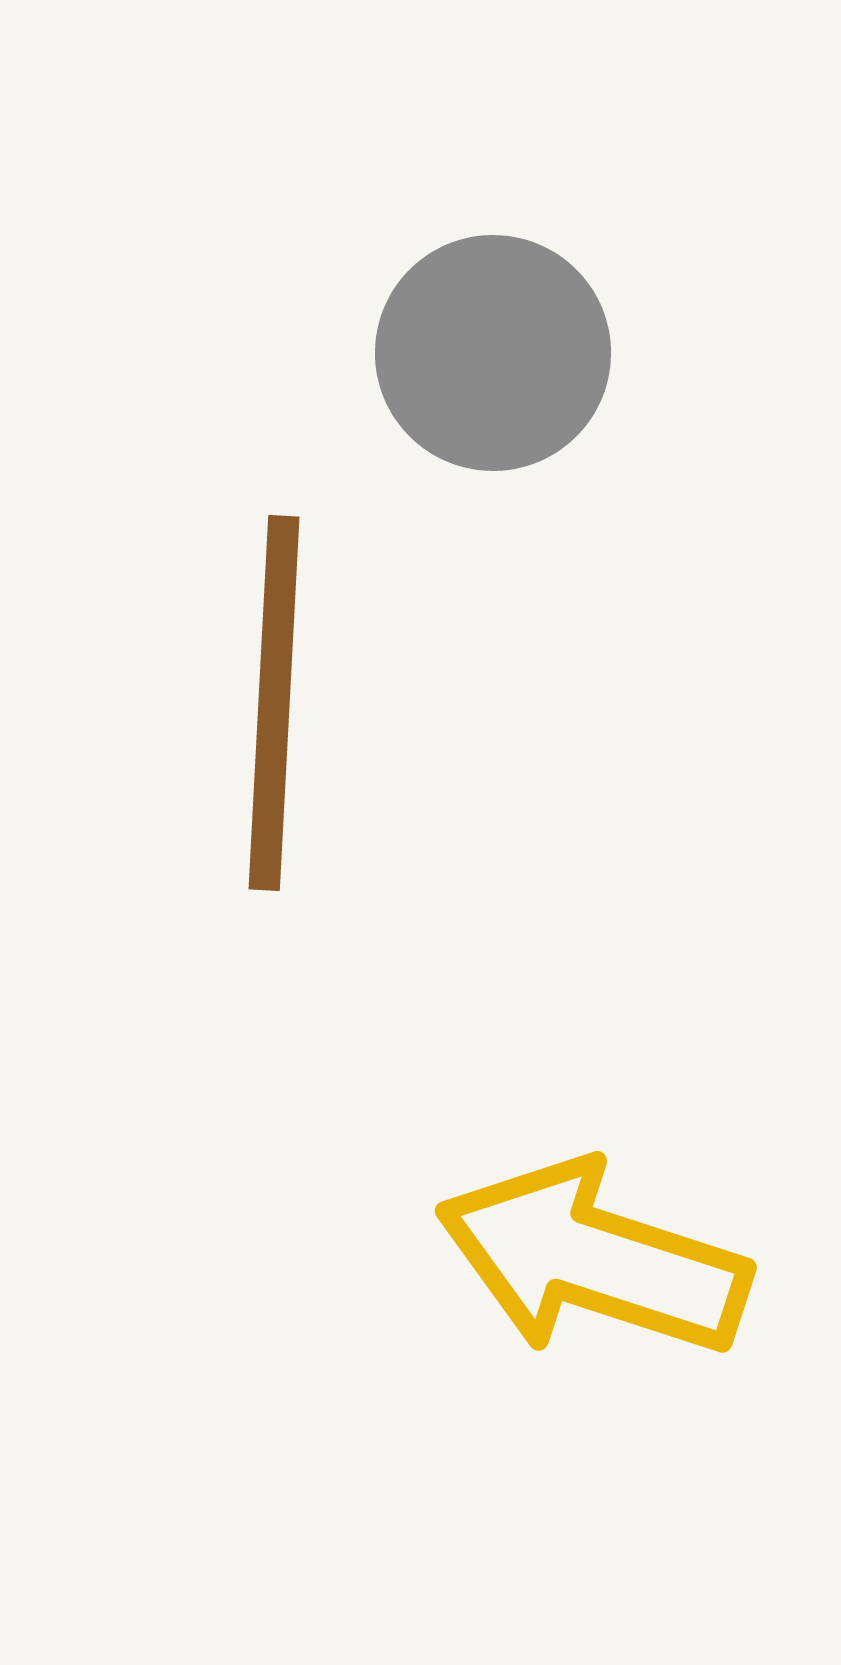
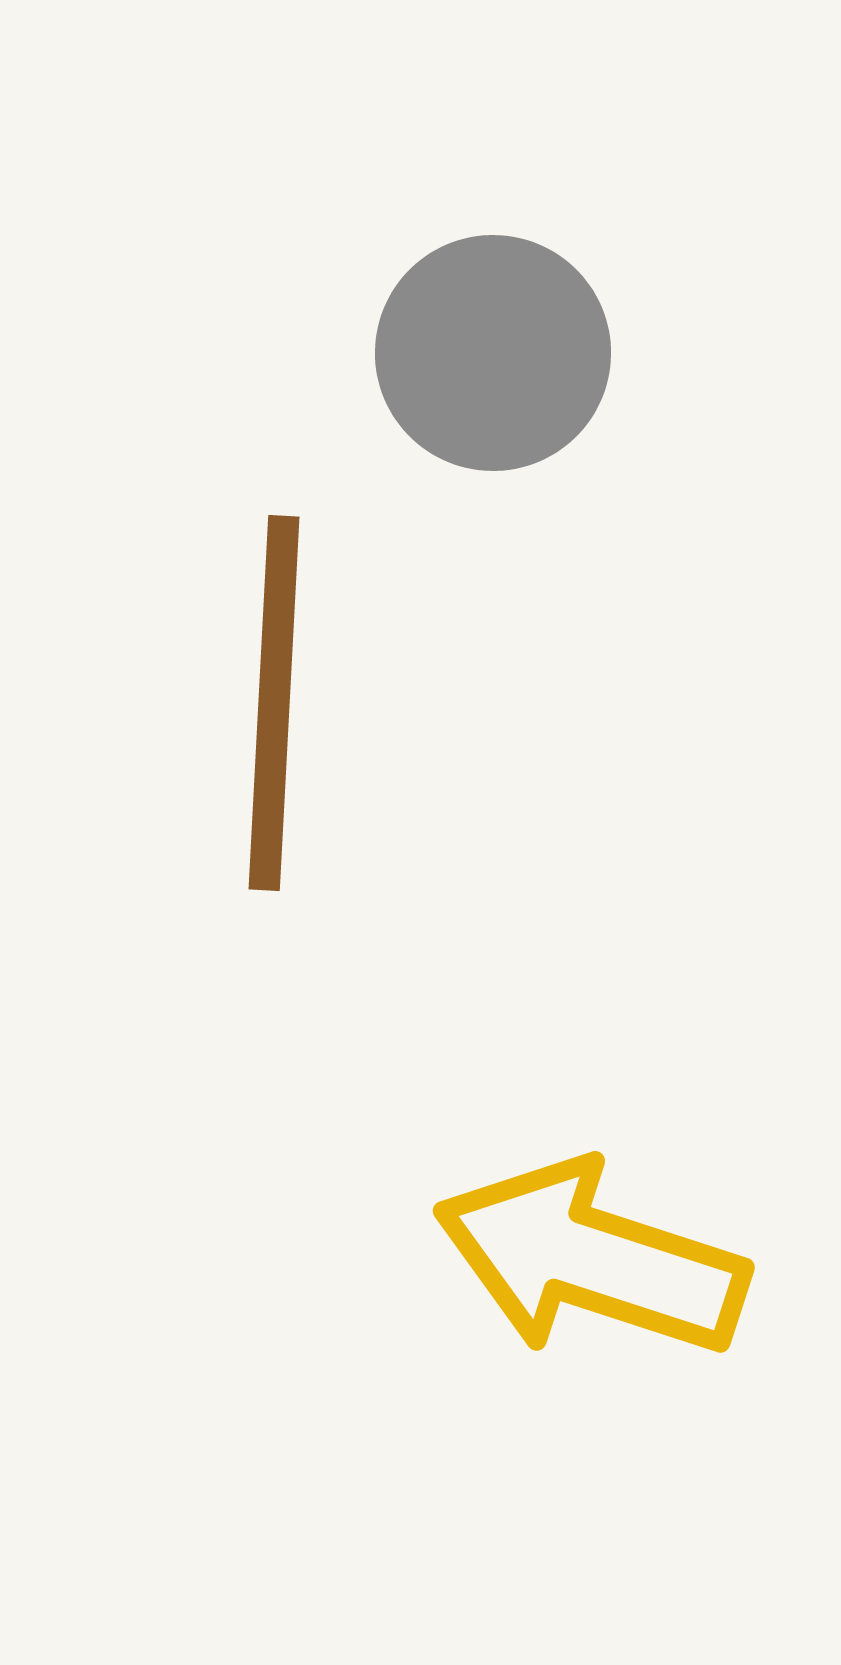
yellow arrow: moved 2 px left
